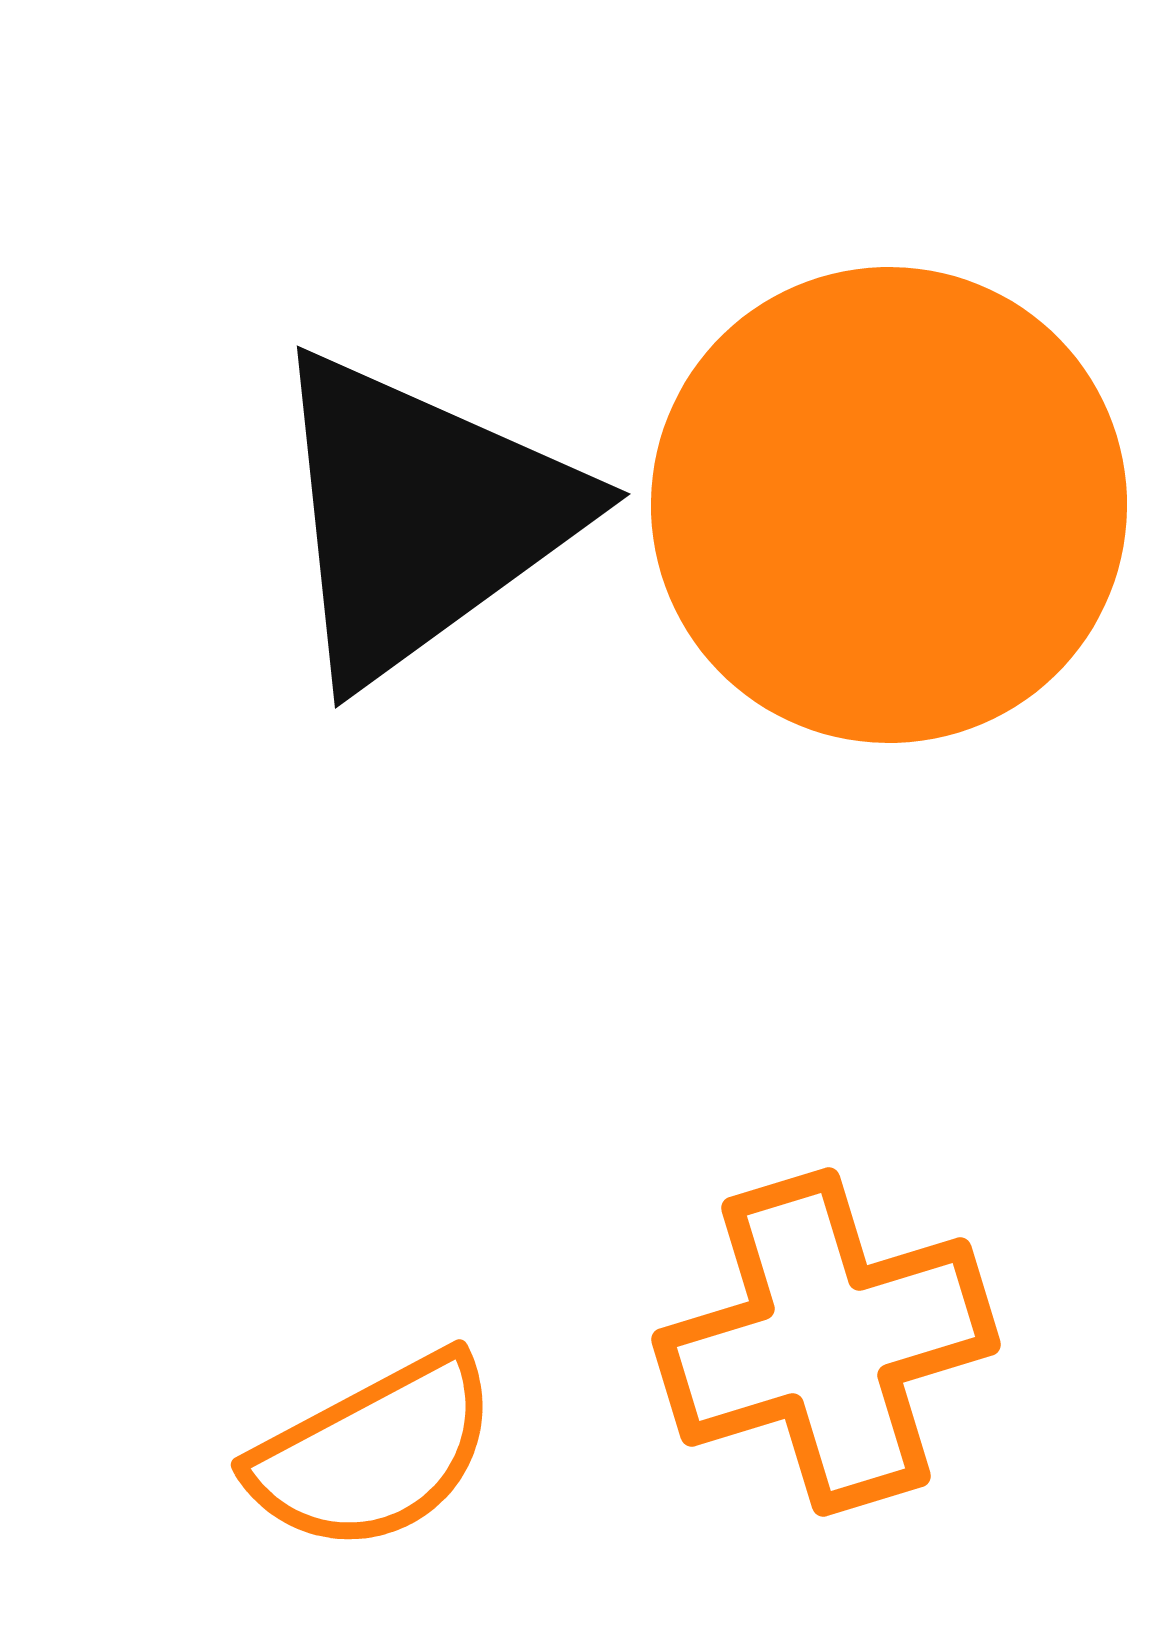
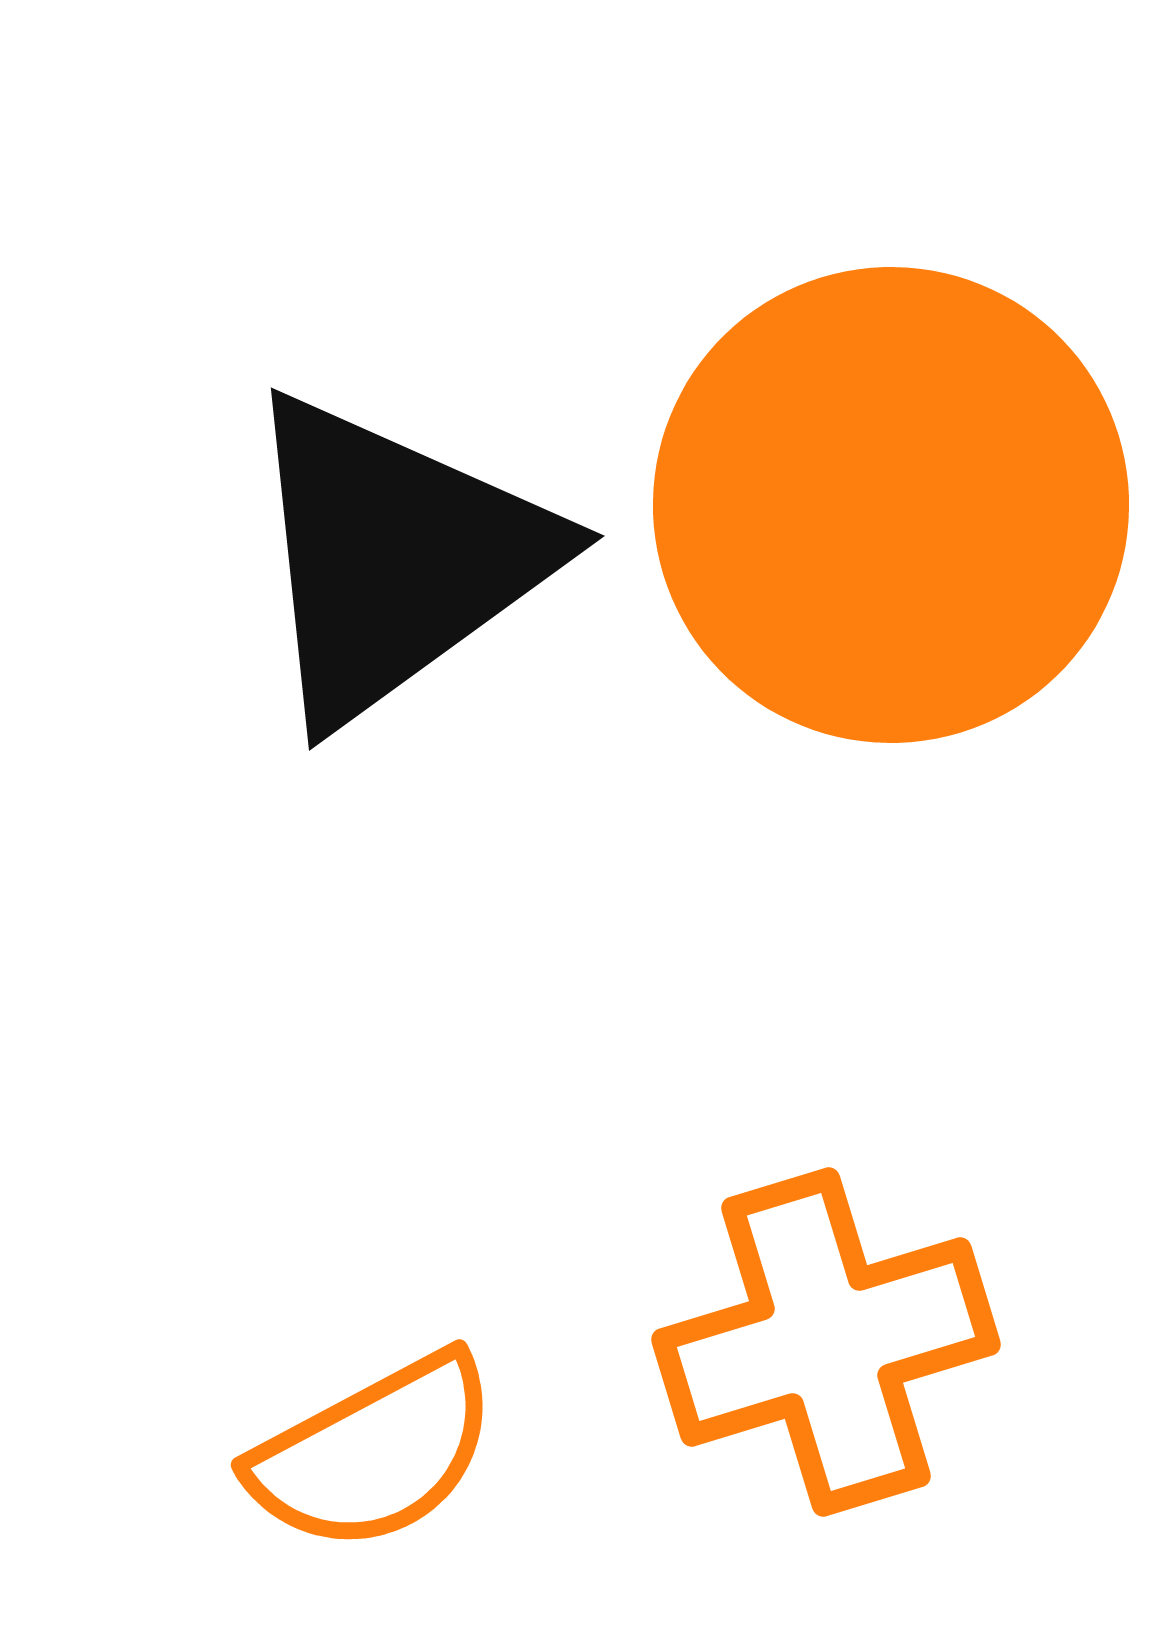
orange circle: moved 2 px right
black triangle: moved 26 px left, 42 px down
